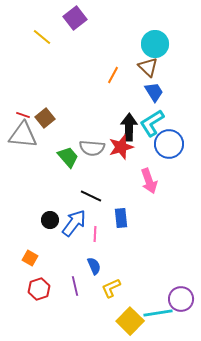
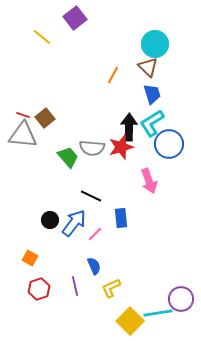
blue trapezoid: moved 2 px left, 2 px down; rotated 15 degrees clockwise
pink line: rotated 42 degrees clockwise
